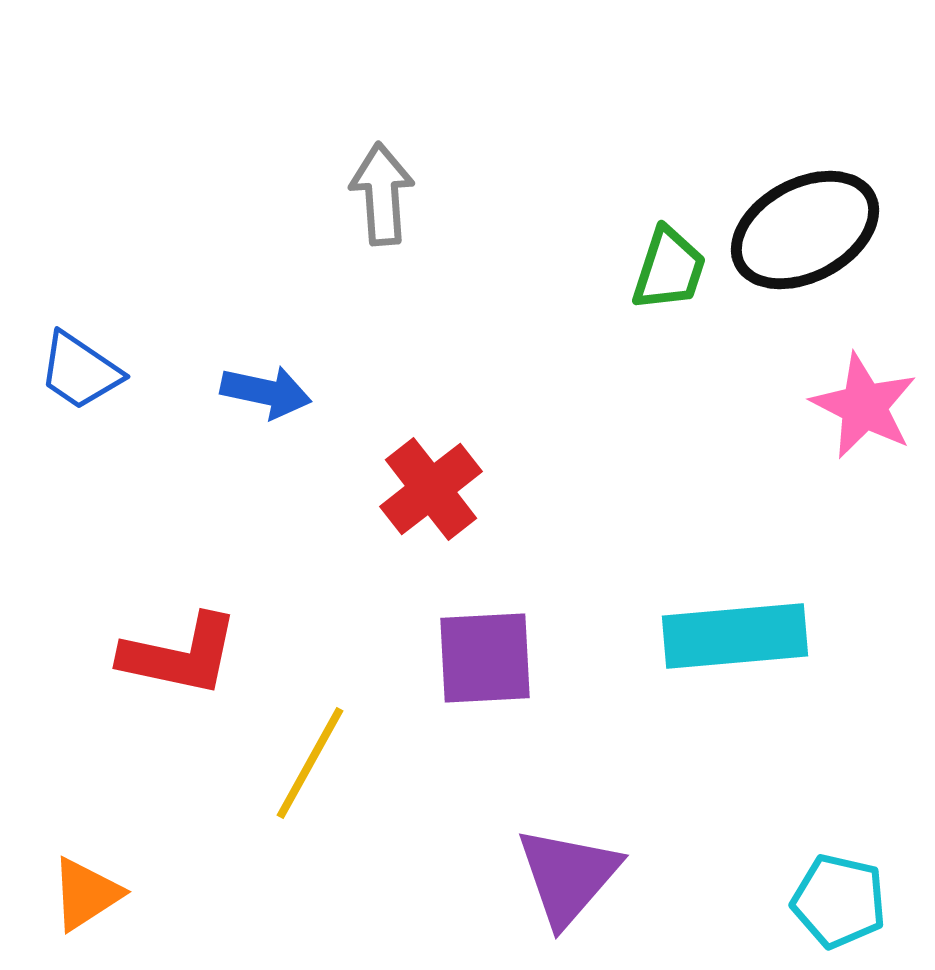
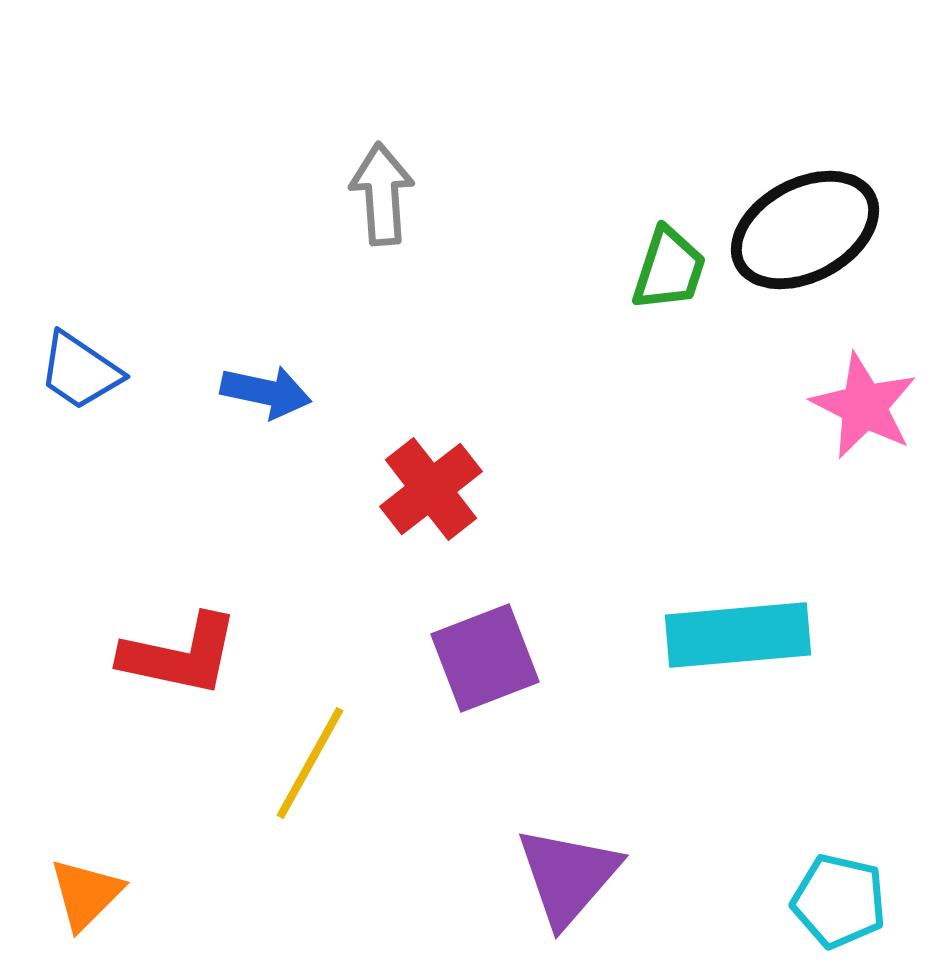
cyan rectangle: moved 3 px right, 1 px up
purple square: rotated 18 degrees counterclockwise
orange triangle: rotated 12 degrees counterclockwise
